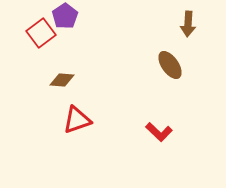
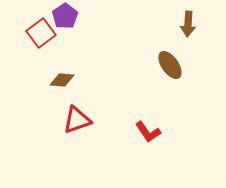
red L-shape: moved 11 px left; rotated 12 degrees clockwise
